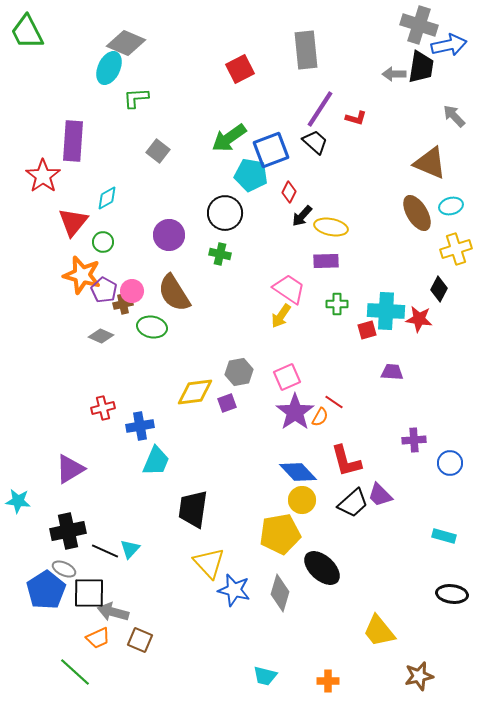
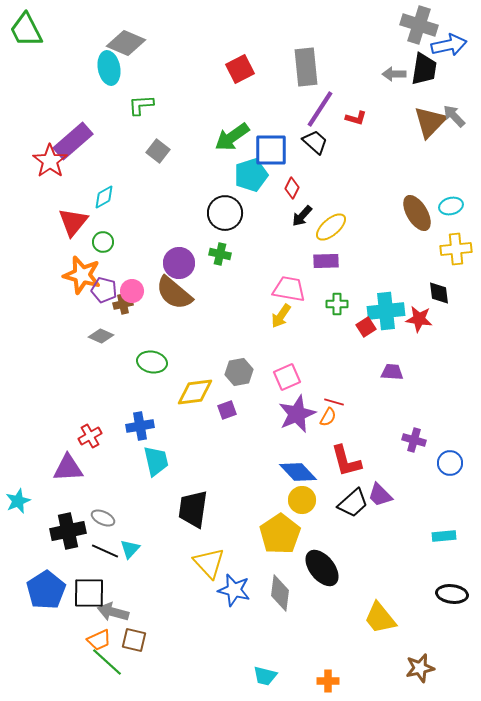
green trapezoid at (27, 32): moved 1 px left, 2 px up
gray rectangle at (306, 50): moved 17 px down
black trapezoid at (421, 67): moved 3 px right, 2 px down
cyan ellipse at (109, 68): rotated 36 degrees counterclockwise
green L-shape at (136, 98): moved 5 px right, 7 px down
green arrow at (229, 138): moved 3 px right, 1 px up
purple rectangle at (73, 141): rotated 45 degrees clockwise
blue square at (271, 150): rotated 21 degrees clockwise
brown triangle at (430, 163): moved 41 px up; rotated 51 degrees clockwise
cyan pentagon at (251, 175): rotated 28 degrees counterclockwise
red star at (43, 176): moved 7 px right, 15 px up
red diamond at (289, 192): moved 3 px right, 4 px up
cyan diamond at (107, 198): moved 3 px left, 1 px up
yellow ellipse at (331, 227): rotated 52 degrees counterclockwise
purple circle at (169, 235): moved 10 px right, 28 px down
yellow cross at (456, 249): rotated 12 degrees clockwise
pink trapezoid at (289, 289): rotated 24 degrees counterclockwise
black diamond at (439, 289): moved 4 px down; rotated 35 degrees counterclockwise
purple pentagon at (104, 290): rotated 15 degrees counterclockwise
brown semicircle at (174, 293): rotated 18 degrees counterclockwise
cyan cross at (386, 311): rotated 9 degrees counterclockwise
green ellipse at (152, 327): moved 35 px down
red square at (367, 330): moved 1 px left, 3 px up; rotated 18 degrees counterclockwise
red line at (334, 402): rotated 18 degrees counterclockwise
purple square at (227, 403): moved 7 px down
red cross at (103, 408): moved 13 px left, 28 px down; rotated 15 degrees counterclockwise
purple star at (295, 412): moved 2 px right, 2 px down; rotated 12 degrees clockwise
orange semicircle at (320, 417): moved 8 px right
purple cross at (414, 440): rotated 20 degrees clockwise
cyan trapezoid at (156, 461): rotated 36 degrees counterclockwise
purple triangle at (70, 469): moved 2 px left, 1 px up; rotated 28 degrees clockwise
cyan star at (18, 501): rotated 30 degrees counterclockwise
yellow pentagon at (280, 534): rotated 24 degrees counterclockwise
cyan rectangle at (444, 536): rotated 20 degrees counterclockwise
black ellipse at (322, 568): rotated 9 degrees clockwise
gray ellipse at (64, 569): moved 39 px right, 51 px up
gray diamond at (280, 593): rotated 9 degrees counterclockwise
yellow trapezoid at (379, 631): moved 1 px right, 13 px up
orange trapezoid at (98, 638): moved 1 px right, 2 px down
brown square at (140, 640): moved 6 px left; rotated 10 degrees counterclockwise
green line at (75, 672): moved 32 px right, 10 px up
brown star at (419, 676): moved 1 px right, 8 px up
